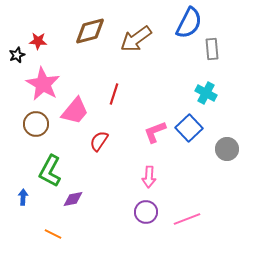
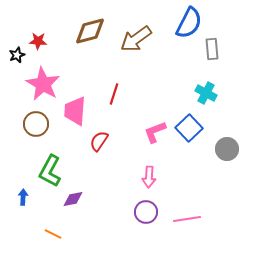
pink trapezoid: rotated 144 degrees clockwise
pink line: rotated 12 degrees clockwise
